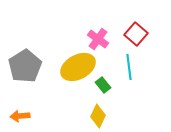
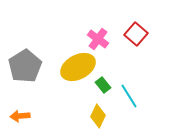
cyan line: moved 29 px down; rotated 25 degrees counterclockwise
